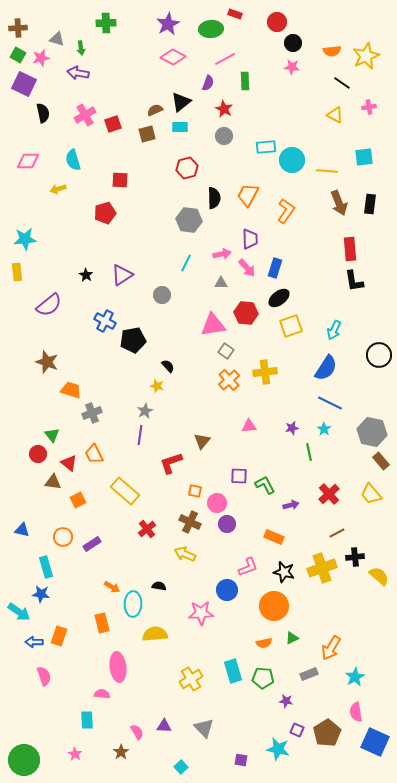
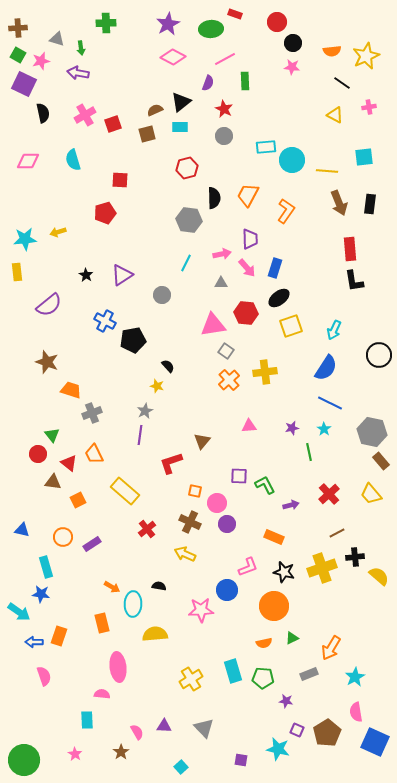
pink star at (41, 58): moved 3 px down
yellow arrow at (58, 189): moved 43 px down
pink star at (201, 613): moved 3 px up
